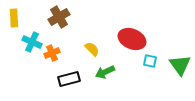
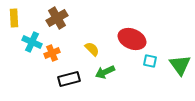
brown cross: moved 2 px left, 1 px down
